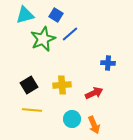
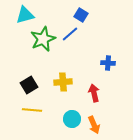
blue square: moved 25 px right
yellow cross: moved 1 px right, 3 px up
red arrow: rotated 78 degrees counterclockwise
